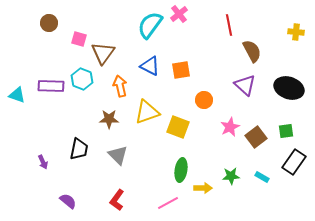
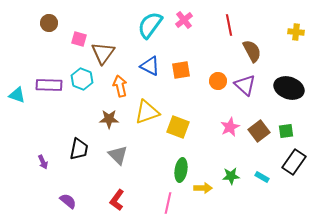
pink cross: moved 5 px right, 6 px down
purple rectangle: moved 2 px left, 1 px up
orange circle: moved 14 px right, 19 px up
brown square: moved 3 px right, 6 px up
pink line: rotated 50 degrees counterclockwise
